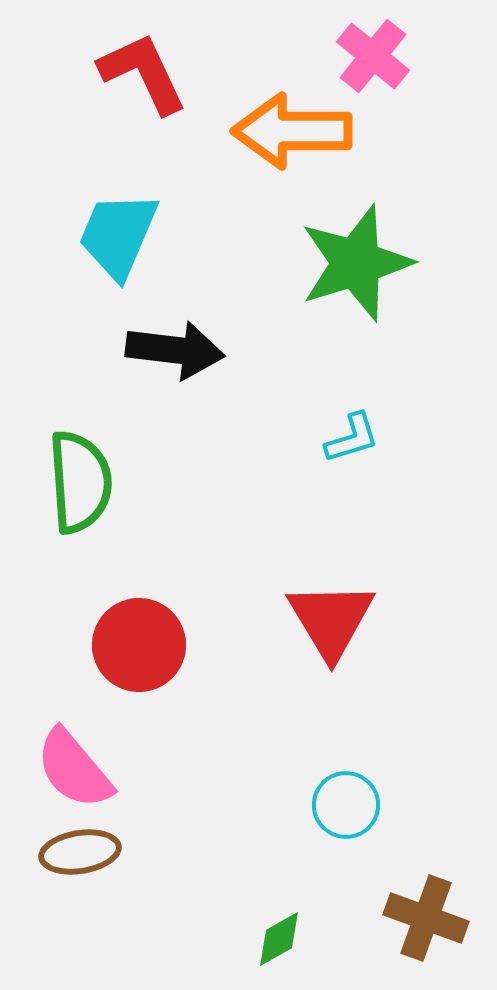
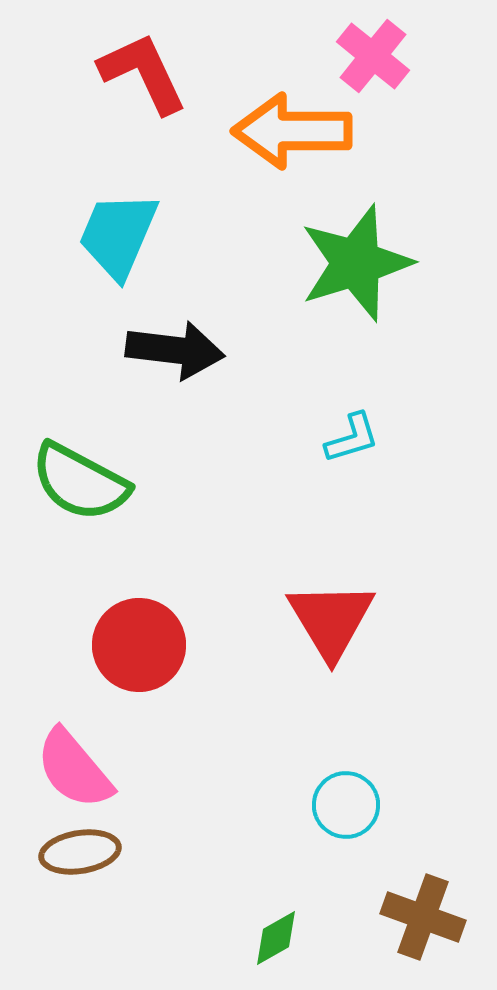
green semicircle: rotated 122 degrees clockwise
brown cross: moved 3 px left, 1 px up
green diamond: moved 3 px left, 1 px up
